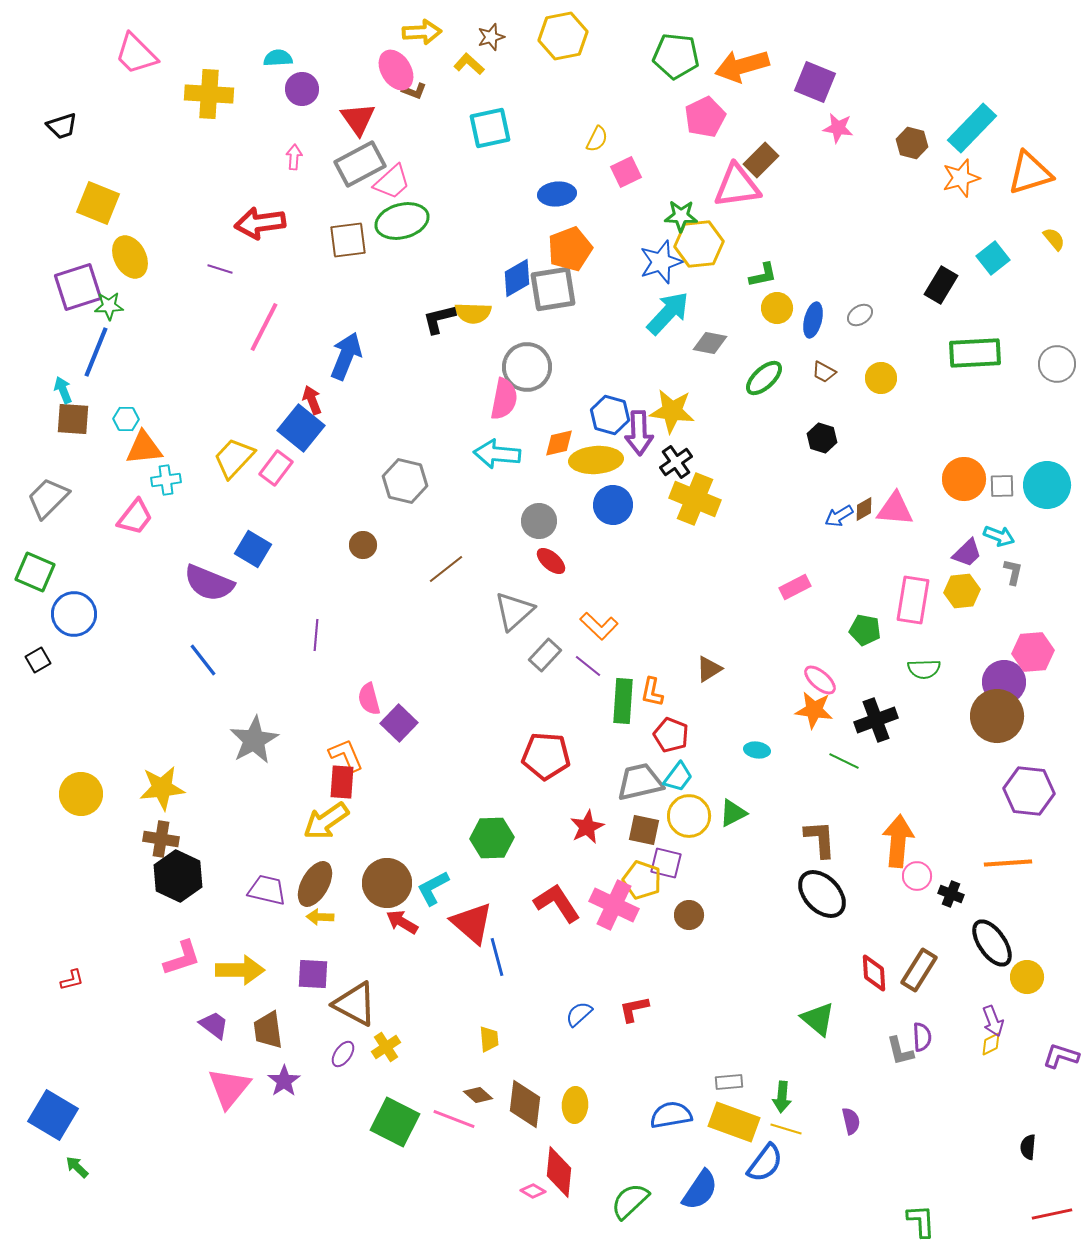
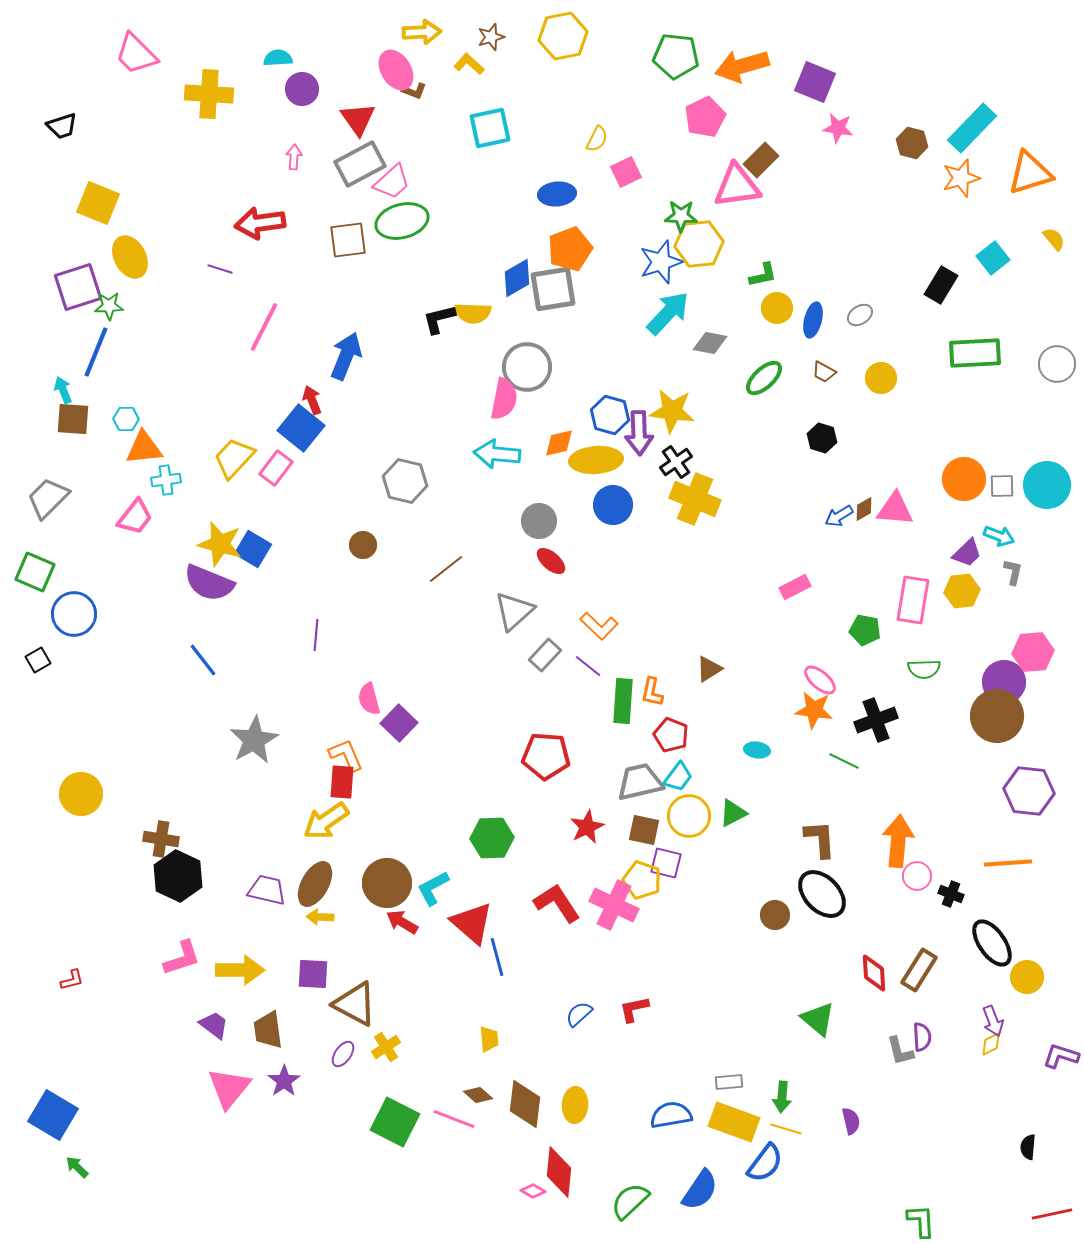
yellow star at (162, 788): moved 58 px right, 244 px up; rotated 21 degrees clockwise
brown circle at (689, 915): moved 86 px right
